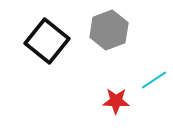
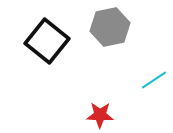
gray hexagon: moved 1 px right, 3 px up; rotated 9 degrees clockwise
red star: moved 16 px left, 14 px down
